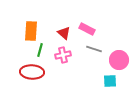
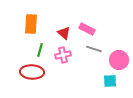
orange rectangle: moved 7 px up
